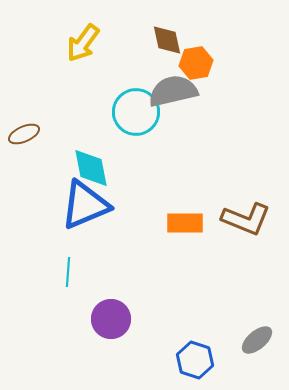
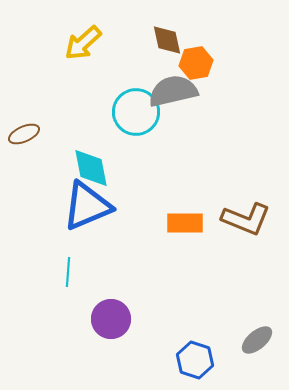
yellow arrow: rotated 12 degrees clockwise
blue triangle: moved 2 px right, 1 px down
